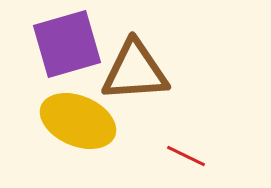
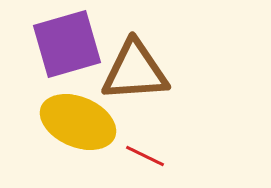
yellow ellipse: moved 1 px down
red line: moved 41 px left
